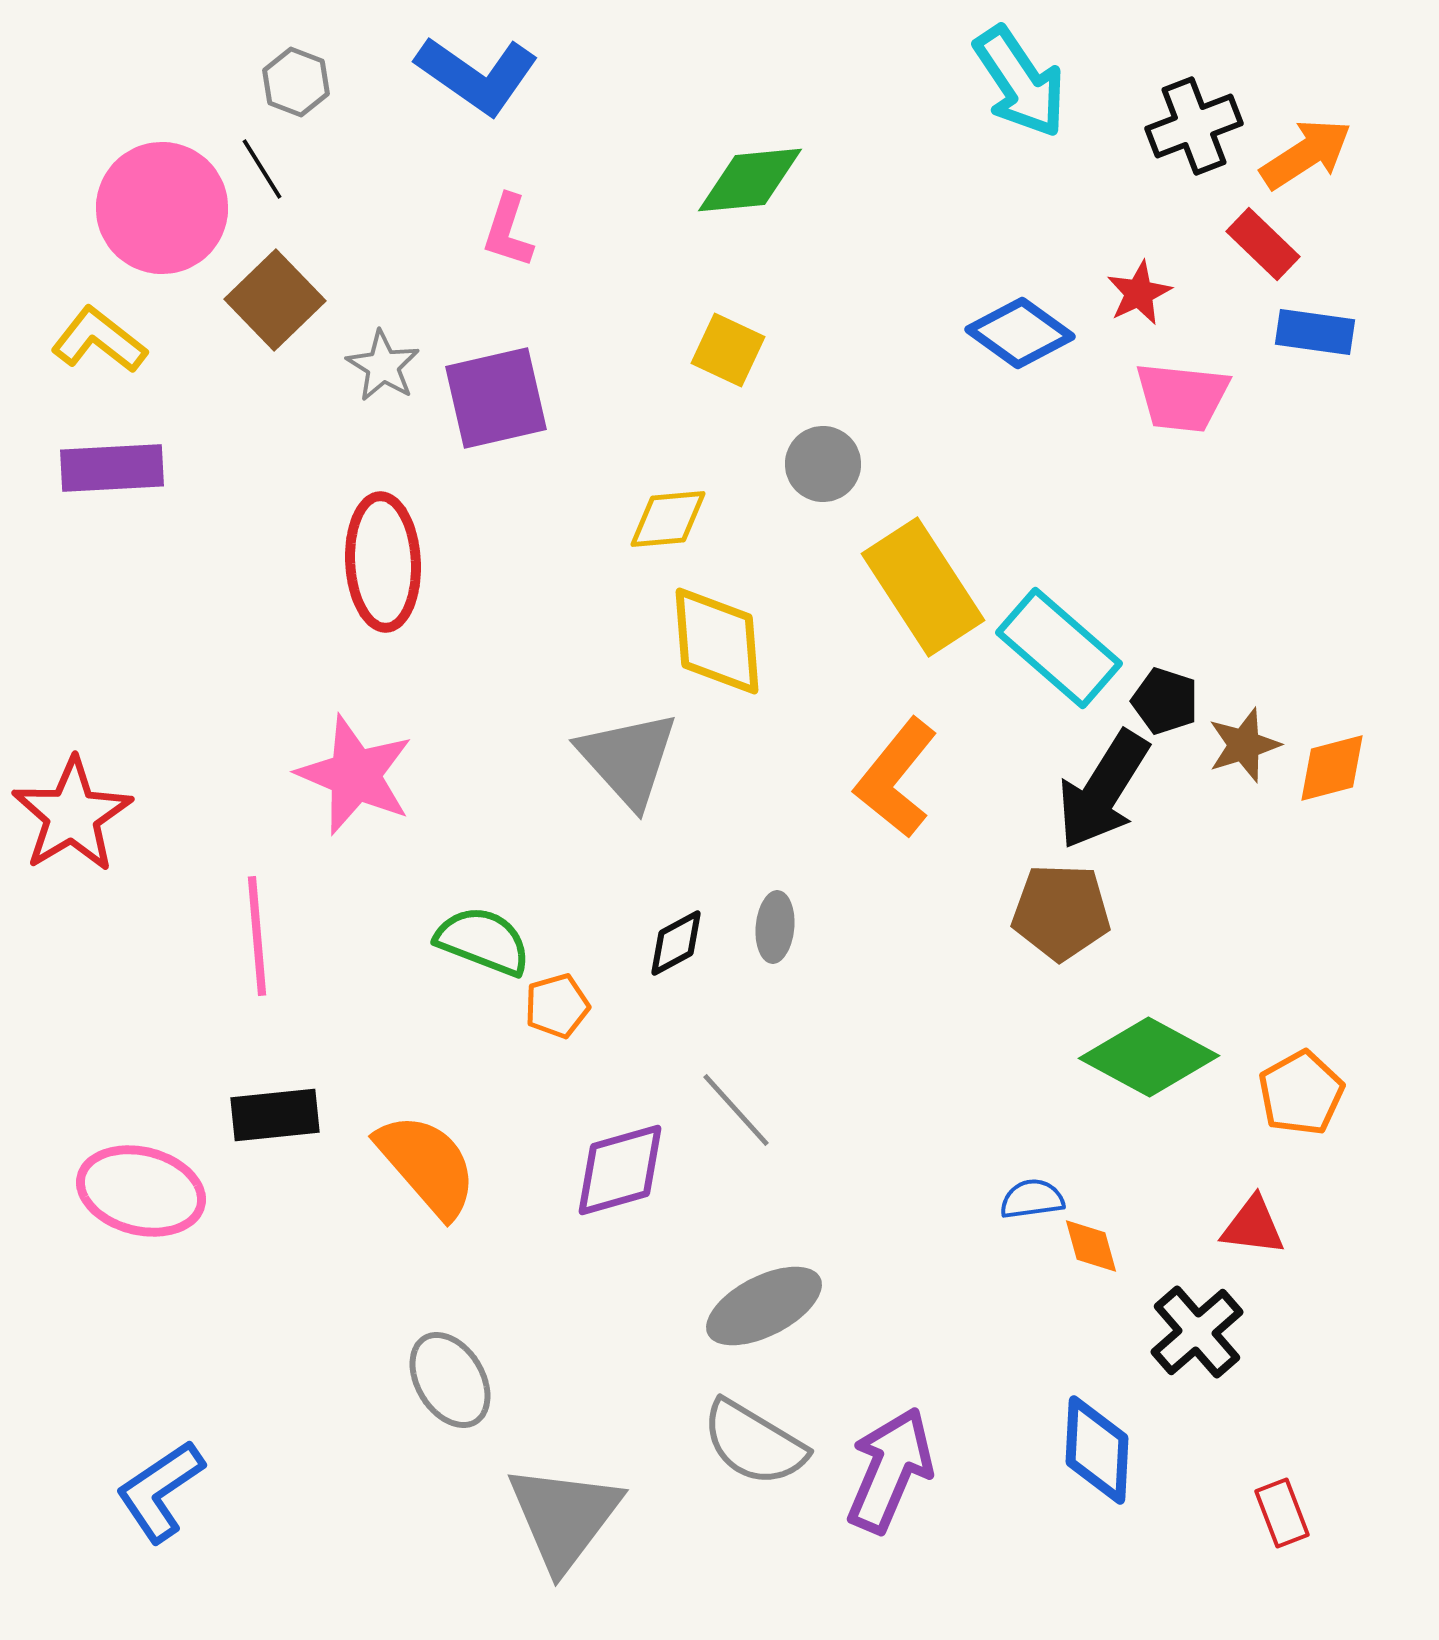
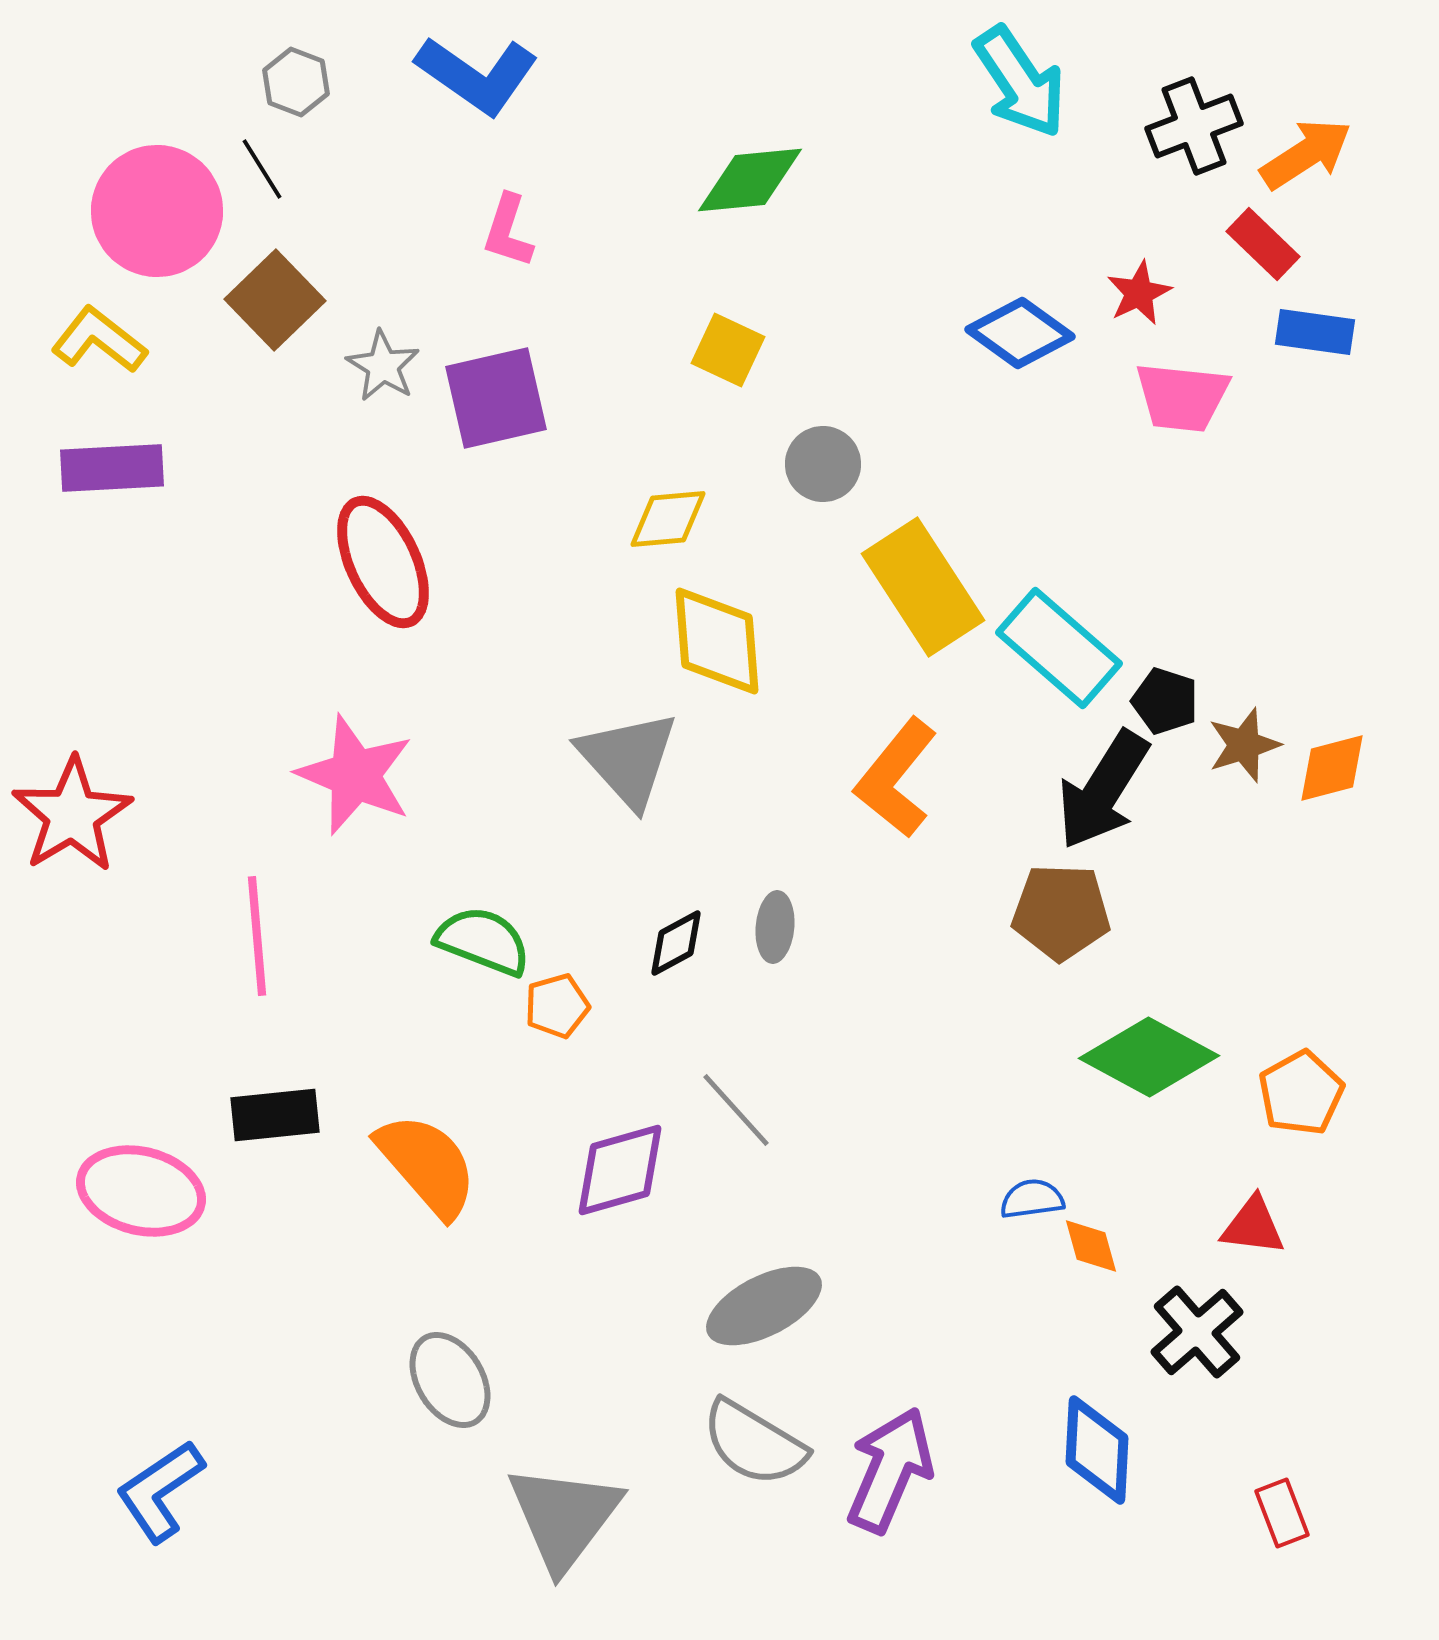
pink circle at (162, 208): moved 5 px left, 3 px down
red ellipse at (383, 562): rotated 22 degrees counterclockwise
